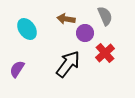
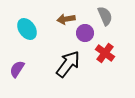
brown arrow: rotated 18 degrees counterclockwise
red cross: rotated 12 degrees counterclockwise
